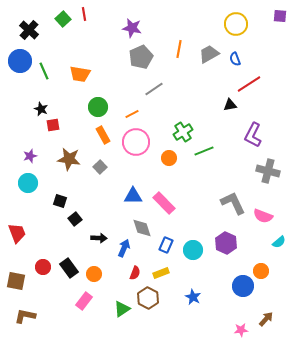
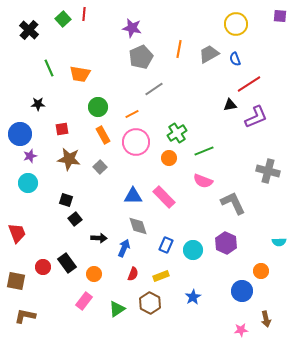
red line at (84, 14): rotated 16 degrees clockwise
blue circle at (20, 61): moved 73 px down
green line at (44, 71): moved 5 px right, 3 px up
black star at (41, 109): moved 3 px left, 5 px up; rotated 24 degrees counterclockwise
red square at (53, 125): moved 9 px right, 4 px down
green cross at (183, 132): moved 6 px left, 1 px down
purple L-shape at (253, 135): moved 3 px right, 18 px up; rotated 140 degrees counterclockwise
black square at (60, 201): moved 6 px right, 1 px up
pink rectangle at (164, 203): moved 6 px up
pink semicircle at (263, 216): moved 60 px left, 35 px up
gray diamond at (142, 228): moved 4 px left, 2 px up
cyan semicircle at (279, 242): rotated 40 degrees clockwise
black rectangle at (69, 268): moved 2 px left, 5 px up
red semicircle at (135, 273): moved 2 px left, 1 px down
yellow rectangle at (161, 273): moved 3 px down
blue circle at (243, 286): moved 1 px left, 5 px down
blue star at (193, 297): rotated 14 degrees clockwise
brown hexagon at (148, 298): moved 2 px right, 5 px down
green triangle at (122, 309): moved 5 px left
brown arrow at (266, 319): rotated 126 degrees clockwise
